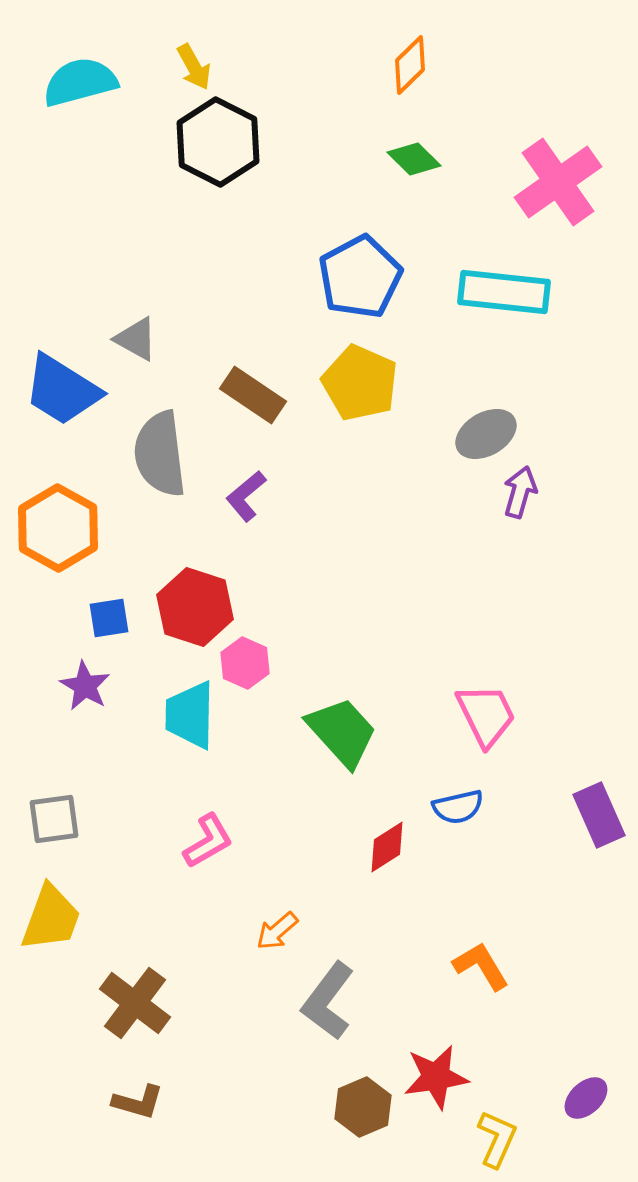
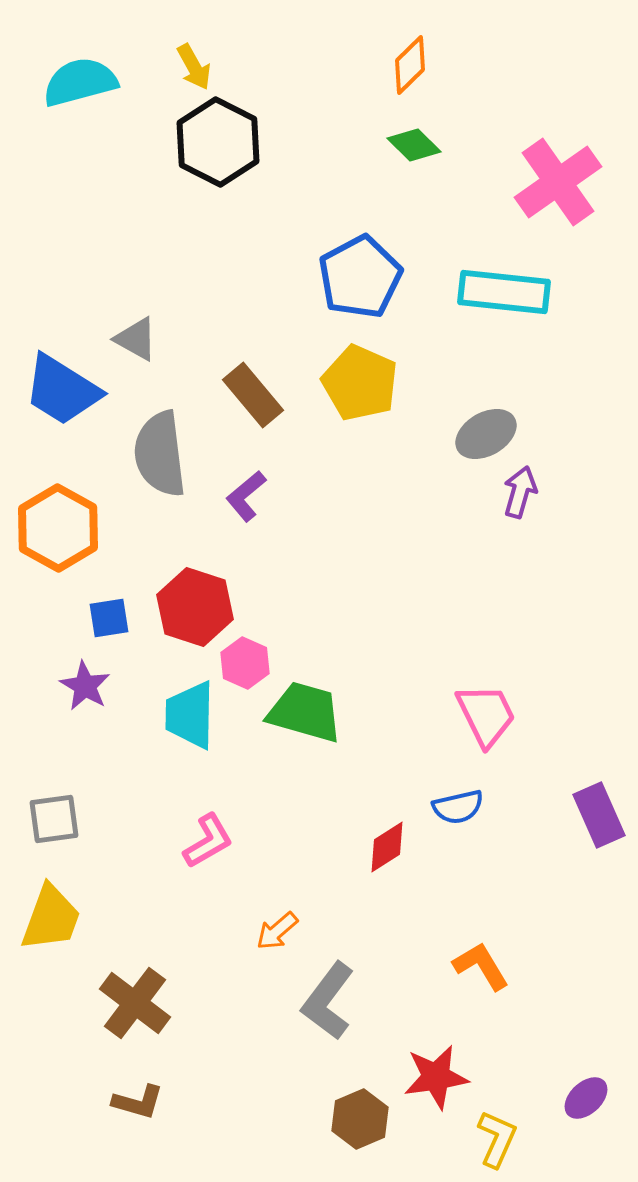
green diamond: moved 14 px up
brown rectangle: rotated 16 degrees clockwise
green trapezoid: moved 37 px left, 20 px up; rotated 32 degrees counterclockwise
brown hexagon: moved 3 px left, 12 px down
